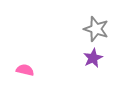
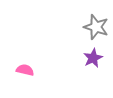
gray star: moved 2 px up
